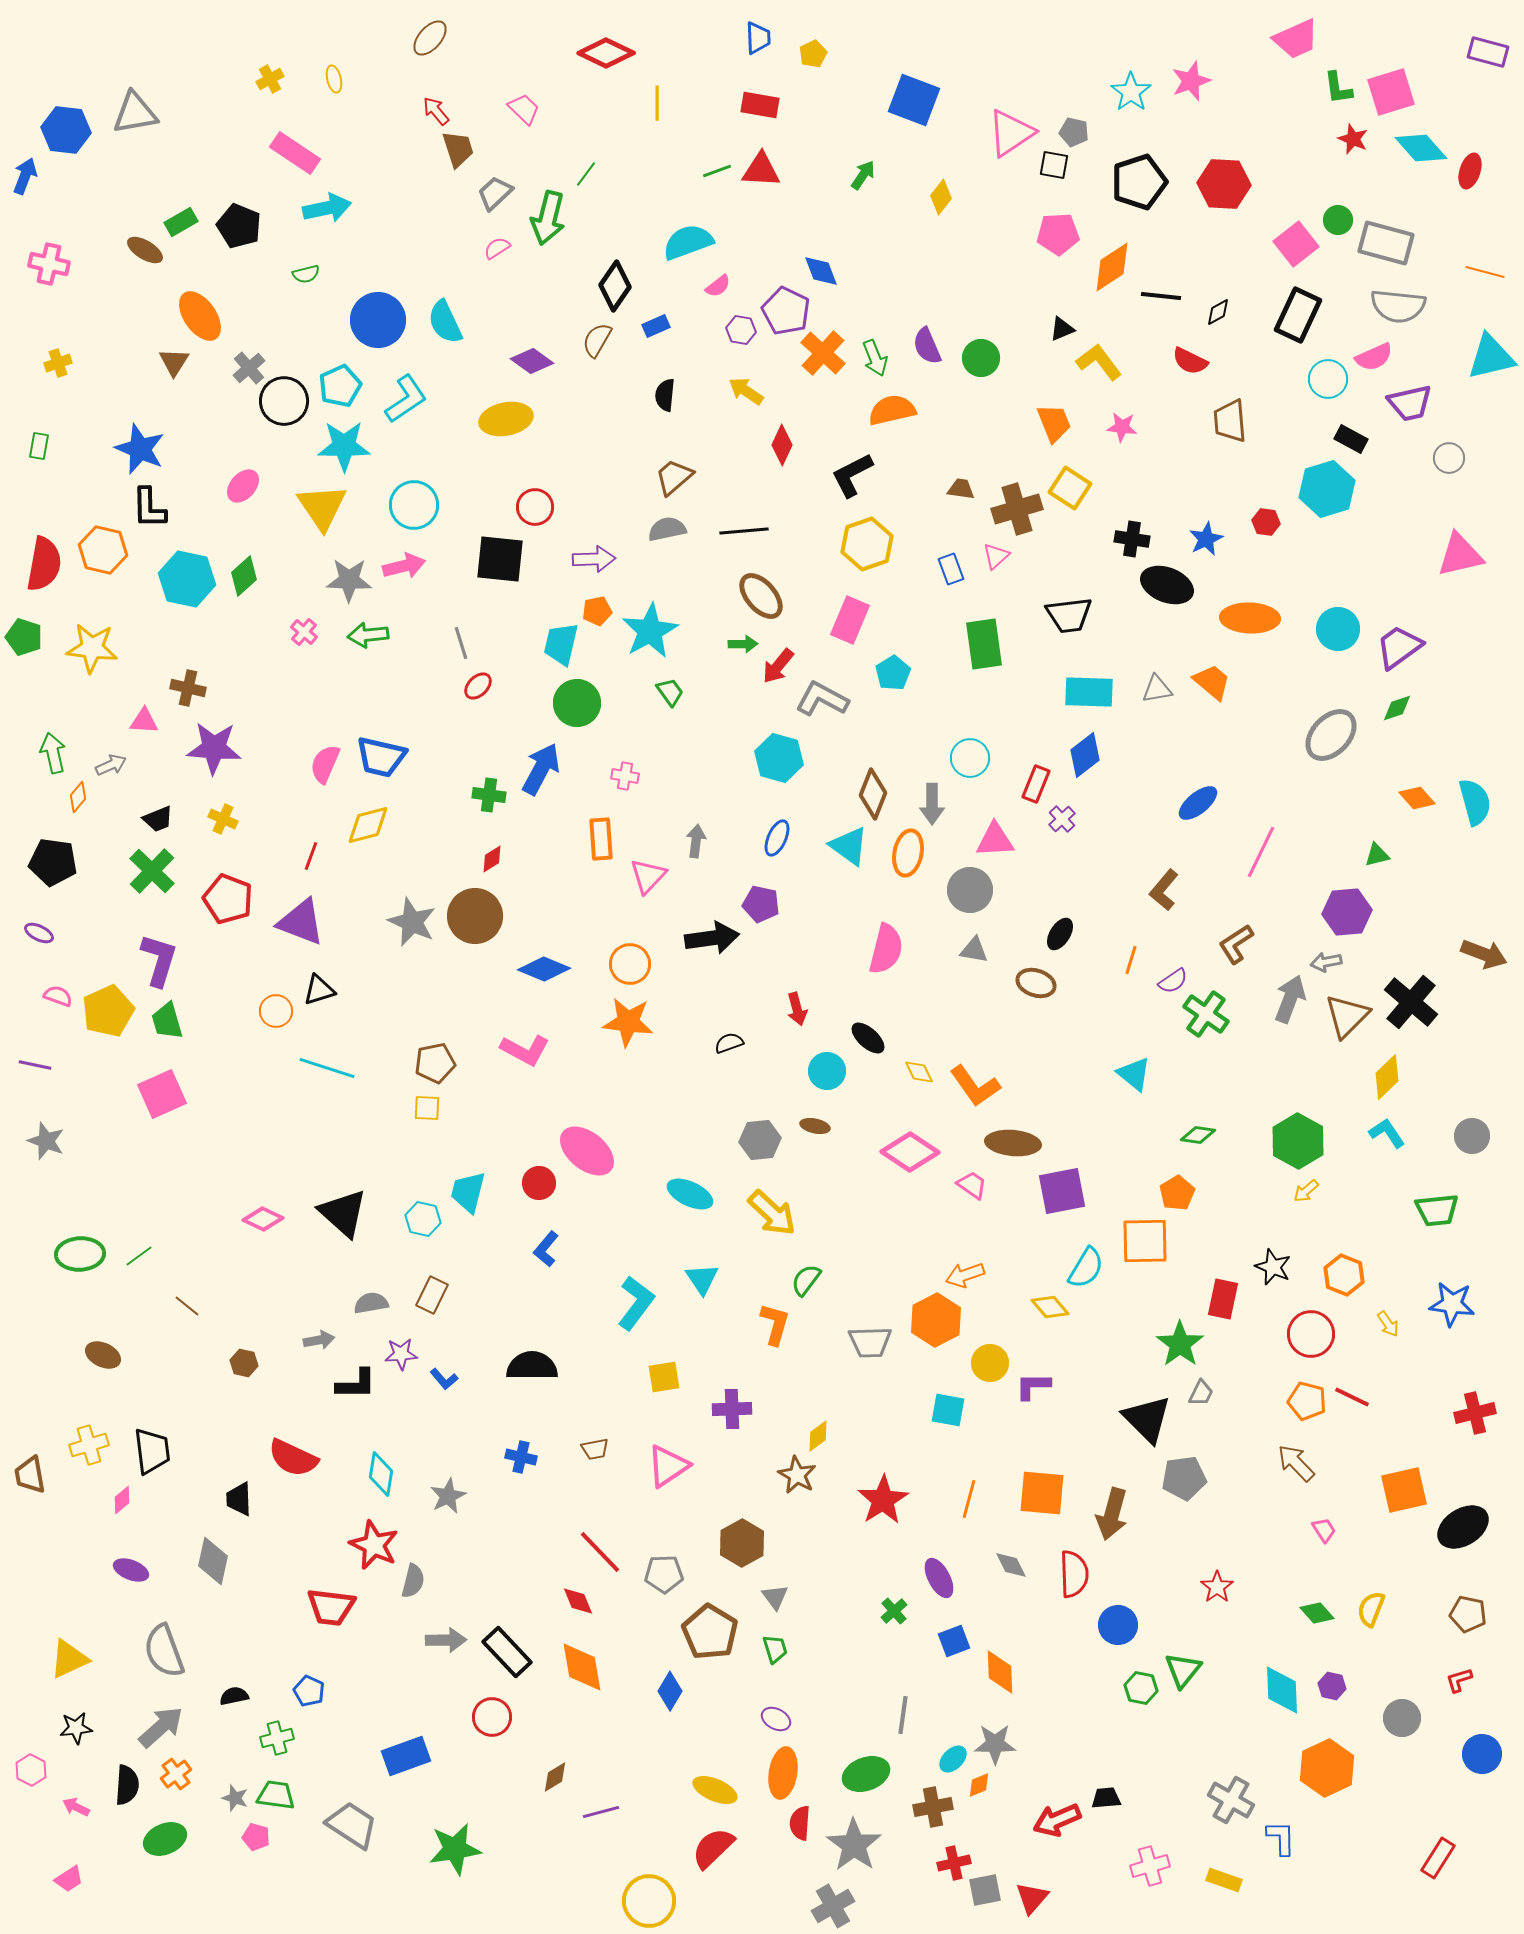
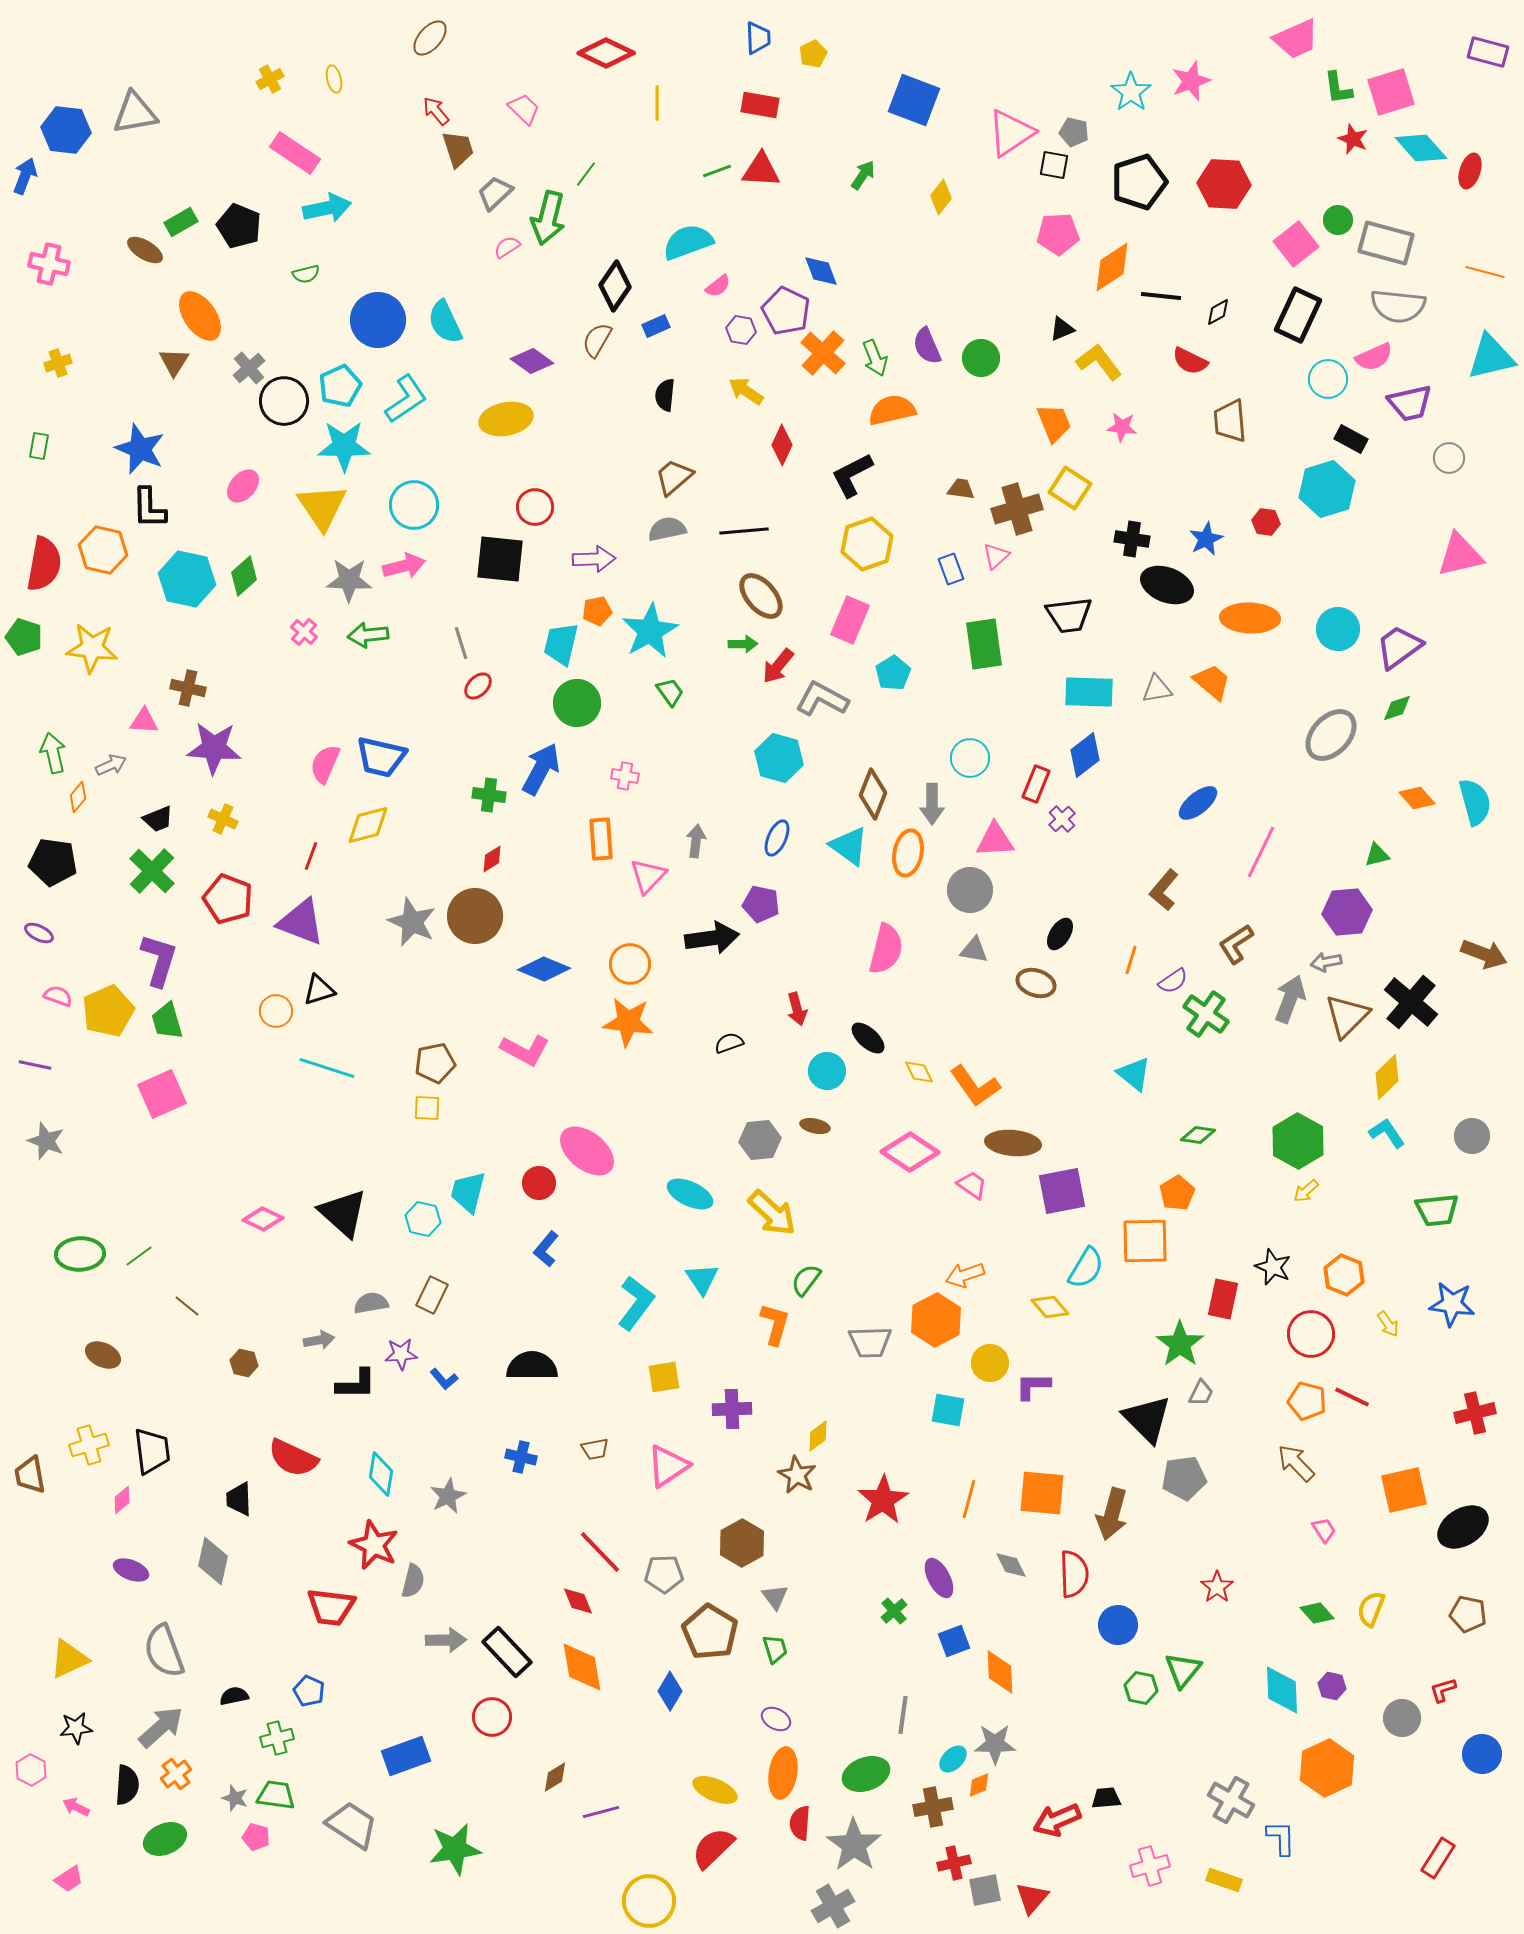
pink semicircle at (497, 248): moved 10 px right, 1 px up
red L-shape at (1459, 1680): moved 16 px left, 10 px down
